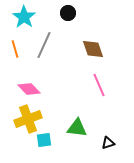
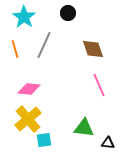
pink diamond: rotated 40 degrees counterclockwise
yellow cross: rotated 20 degrees counterclockwise
green triangle: moved 7 px right
black triangle: rotated 24 degrees clockwise
